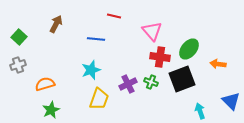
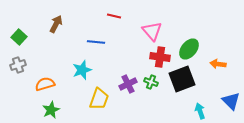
blue line: moved 3 px down
cyan star: moved 9 px left
